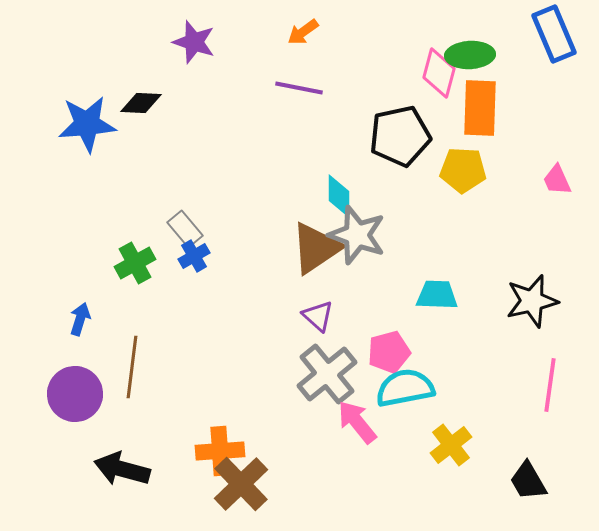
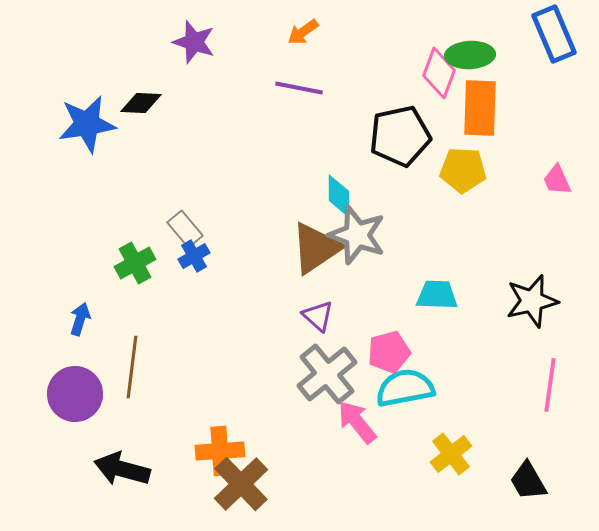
pink diamond: rotated 6 degrees clockwise
blue star: rotated 4 degrees counterclockwise
yellow cross: moved 9 px down
